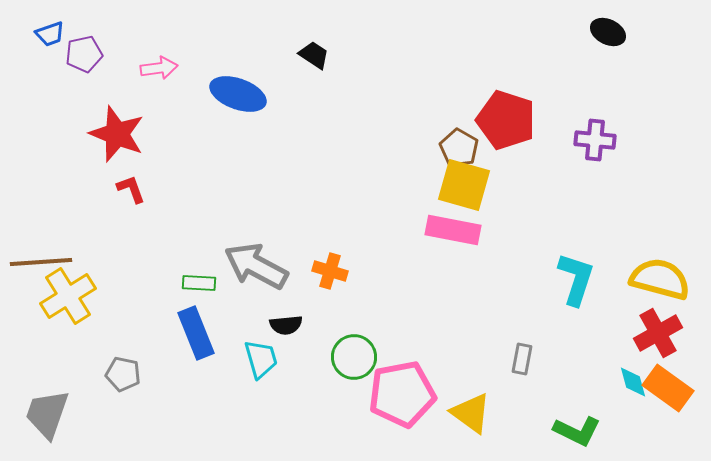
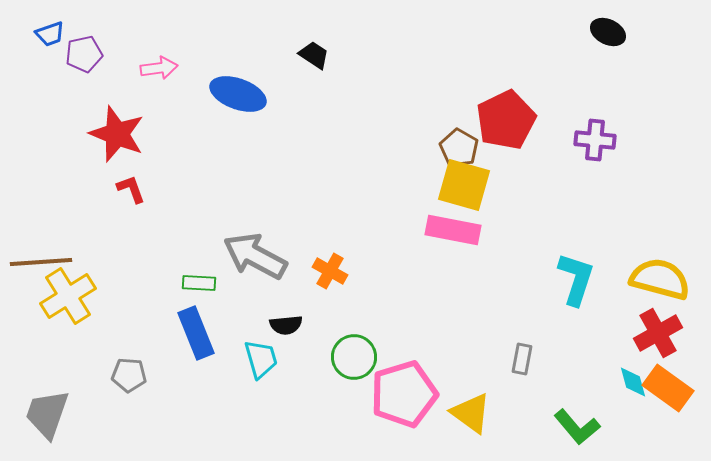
red pentagon: rotated 28 degrees clockwise
gray arrow: moved 1 px left, 10 px up
orange cross: rotated 12 degrees clockwise
gray pentagon: moved 6 px right, 1 px down; rotated 8 degrees counterclockwise
pink pentagon: moved 2 px right; rotated 6 degrees counterclockwise
green L-shape: moved 4 px up; rotated 24 degrees clockwise
